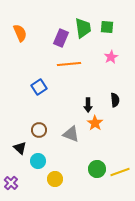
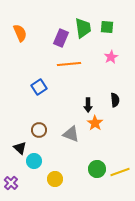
cyan circle: moved 4 px left
